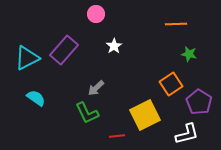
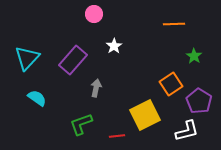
pink circle: moved 2 px left
orange line: moved 2 px left
purple rectangle: moved 9 px right, 10 px down
green star: moved 5 px right, 2 px down; rotated 21 degrees clockwise
cyan triangle: rotated 20 degrees counterclockwise
gray arrow: rotated 144 degrees clockwise
cyan semicircle: moved 1 px right
purple pentagon: moved 1 px up
green L-shape: moved 6 px left, 11 px down; rotated 95 degrees clockwise
white L-shape: moved 3 px up
